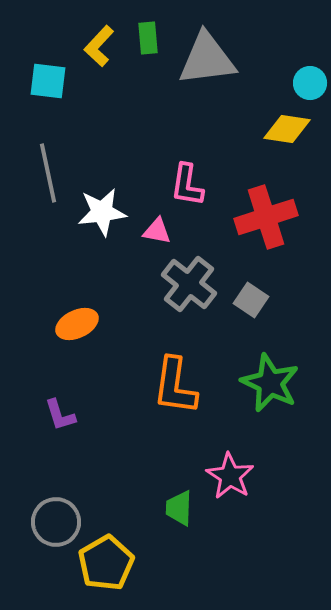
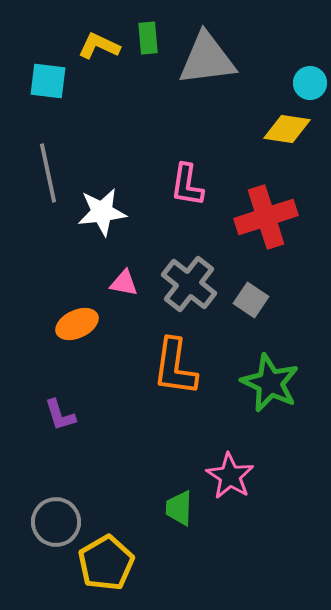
yellow L-shape: rotated 72 degrees clockwise
pink triangle: moved 33 px left, 52 px down
orange L-shape: moved 19 px up
